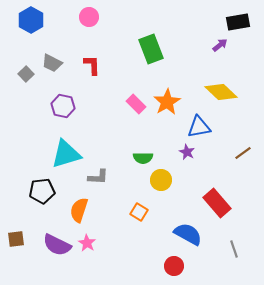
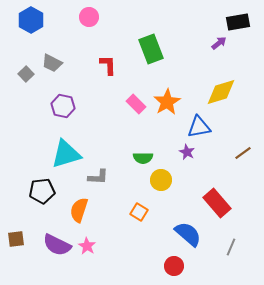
purple arrow: moved 1 px left, 2 px up
red L-shape: moved 16 px right
yellow diamond: rotated 60 degrees counterclockwise
blue semicircle: rotated 12 degrees clockwise
pink star: moved 3 px down
gray line: moved 3 px left, 2 px up; rotated 42 degrees clockwise
